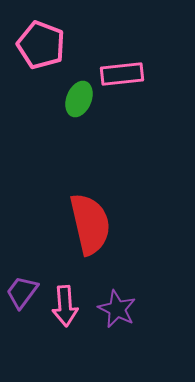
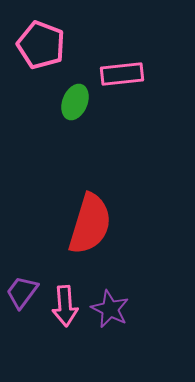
green ellipse: moved 4 px left, 3 px down
red semicircle: rotated 30 degrees clockwise
purple star: moved 7 px left
